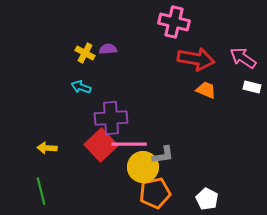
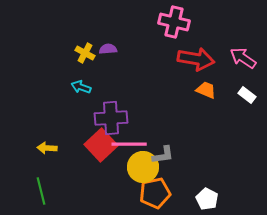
white rectangle: moved 5 px left, 8 px down; rotated 24 degrees clockwise
